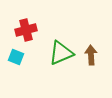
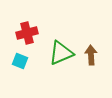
red cross: moved 1 px right, 3 px down
cyan square: moved 4 px right, 4 px down
